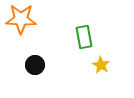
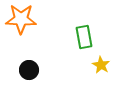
black circle: moved 6 px left, 5 px down
